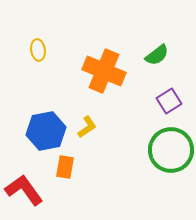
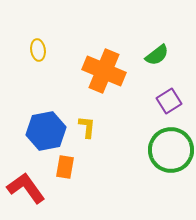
yellow L-shape: rotated 50 degrees counterclockwise
red L-shape: moved 2 px right, 2 px up
